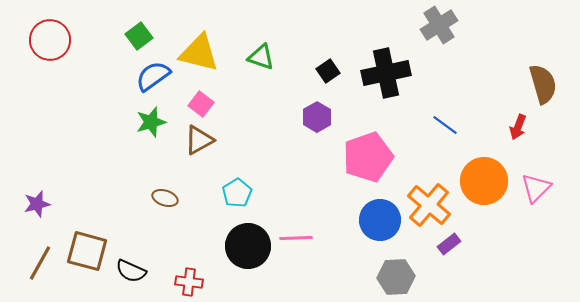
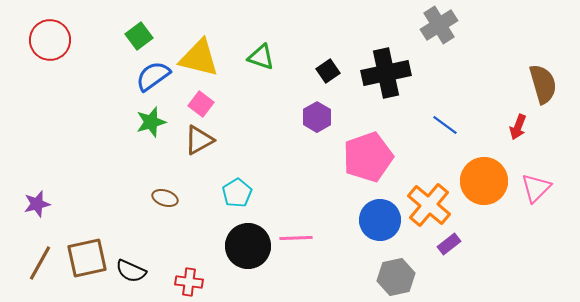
yellow triangle: moved 5 px down
brown square: moved 7 px down; rotated 27 degrees counterclockwise
gray hexagon: rotated 9 degrees counterclockwise
